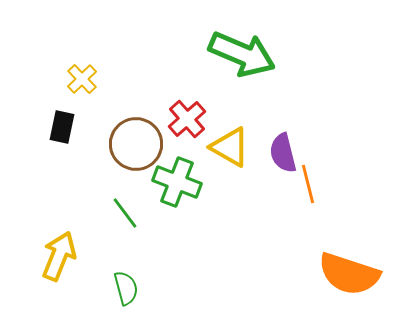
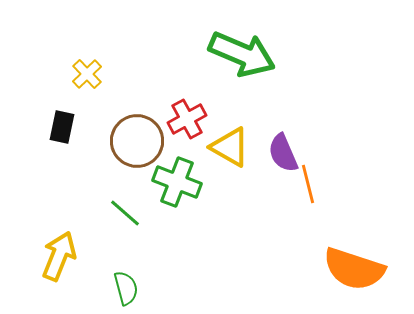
yellow cross: moved 5 px right, 5 px up
red cross: rotated 12 degrees clockwise
brown circle: moved 1 px right, 3 px up
purple semicircle: rotated 9 degrees counterclockwise
green line: rotated 12 degrees counterclockwise
orange semicircle: moved 5 px right, 5 px up
